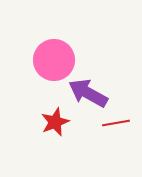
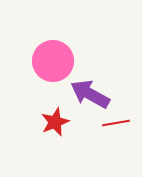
pink circle: moved 1 px left, 1 px down
purple arrow: moved 2 px right, 1 px down
